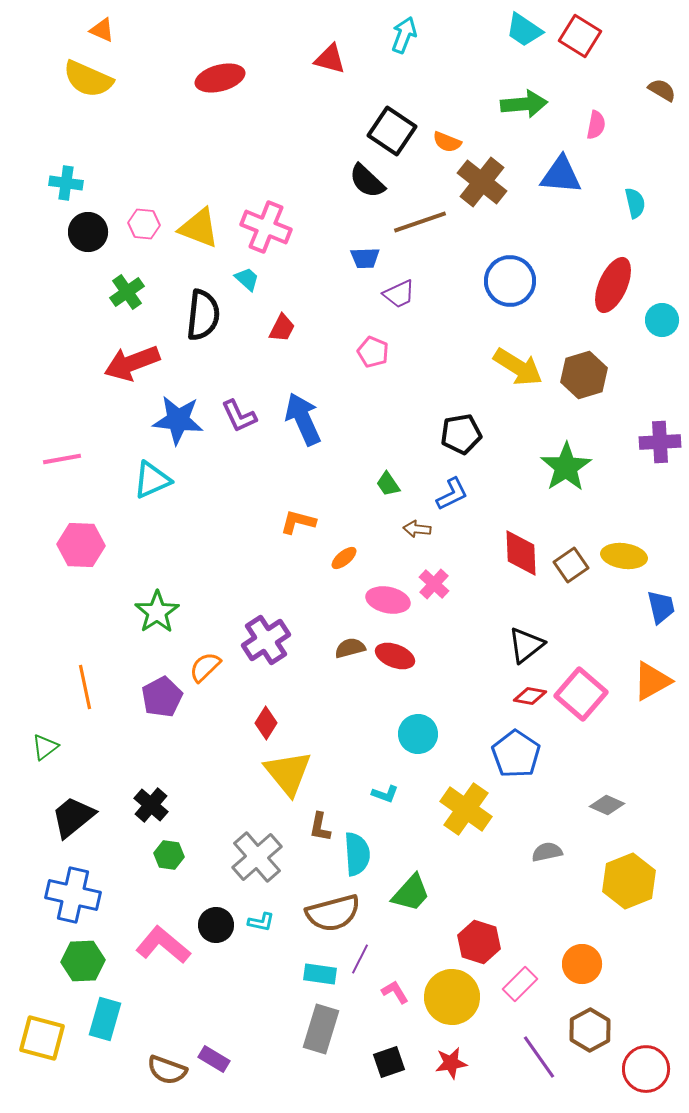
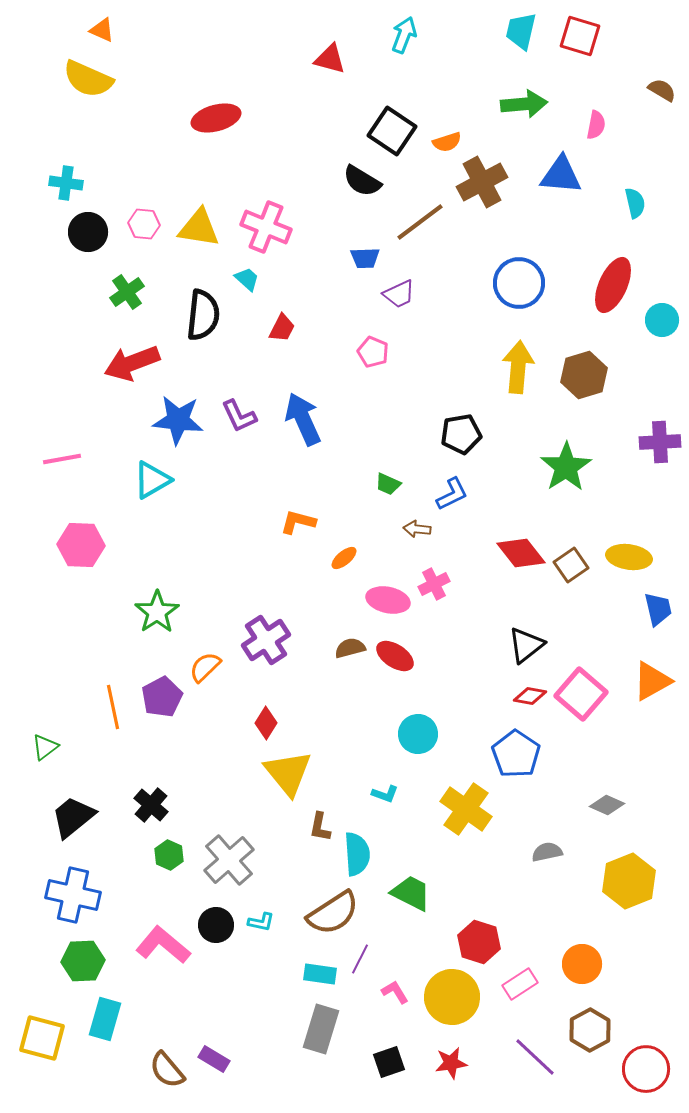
cyan trapezoid at (524, 30): moved 3 px left, 1 px down; rotated 69 degrees clockwise
red square at (580, 36): rotated 15 degrees counterclockwise
red ellipse at (220, 78): moved 4 px left, 40 px down
orange semicircle at (447, 142): rotated 40 degrees counterclockwise
black semicircle at (367, 181): moved 5 px left; rotated 12 degrees counterclockwise
brown cross at (482, 182): rotated 24 degrees clockwise
brown line at (420, 222): rotated 18 degrees counterclockwise
yellow triangle at (199, 228): rotated 12 degrees counterclockwise
blue circle at (510, 281): moved 9 px right, 2 px down
yellow arrow at (518, 367): rotated 117 degrees counterclockwise
cyan triangle at (152, 480): rotated 6 degrees counterclockwise
green trapezoid at (388, 484): rotated 32 degrees counterclockwise
red diamond at (521, 553): rotated 36 degrees counterclockwise
yellow ellipse at (624, 556): moved 5 px right, 1 px down
pink cross at (434, 584): rotated 20 degrees clockwise
blue trapezoid at (661, 607): moved 3 px left, 2 px down
red ellipse at (395, 656): rotated 12 degrees clockwise
orange line at (85, 687): moved 28 px right, 20 px down
green hexagon at (169, 855): rotated 16 degrees clockwise
gray cross at (257, 857): moved 28 px left, 3 px down
green trapezoid at (411, 893): rotated 105 degrees counterclockwise
brown semicircle at (333, 913): rotated 18 degrees counterclockwise
pink rectangle at (520, 984): rotated 12 degrees clockwise
purple line at (539, 1057): moved 4 px left; rotated 12 degrees counterclockwise
brown semicircle at (167, 1070): rotated 30 degrees clockwise
